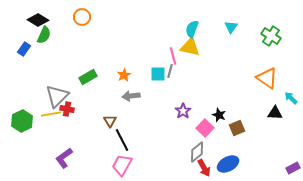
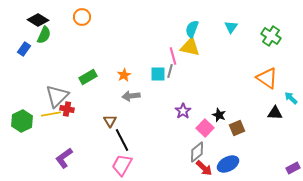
red arrow: rotated 18 degrees counterclockwise
